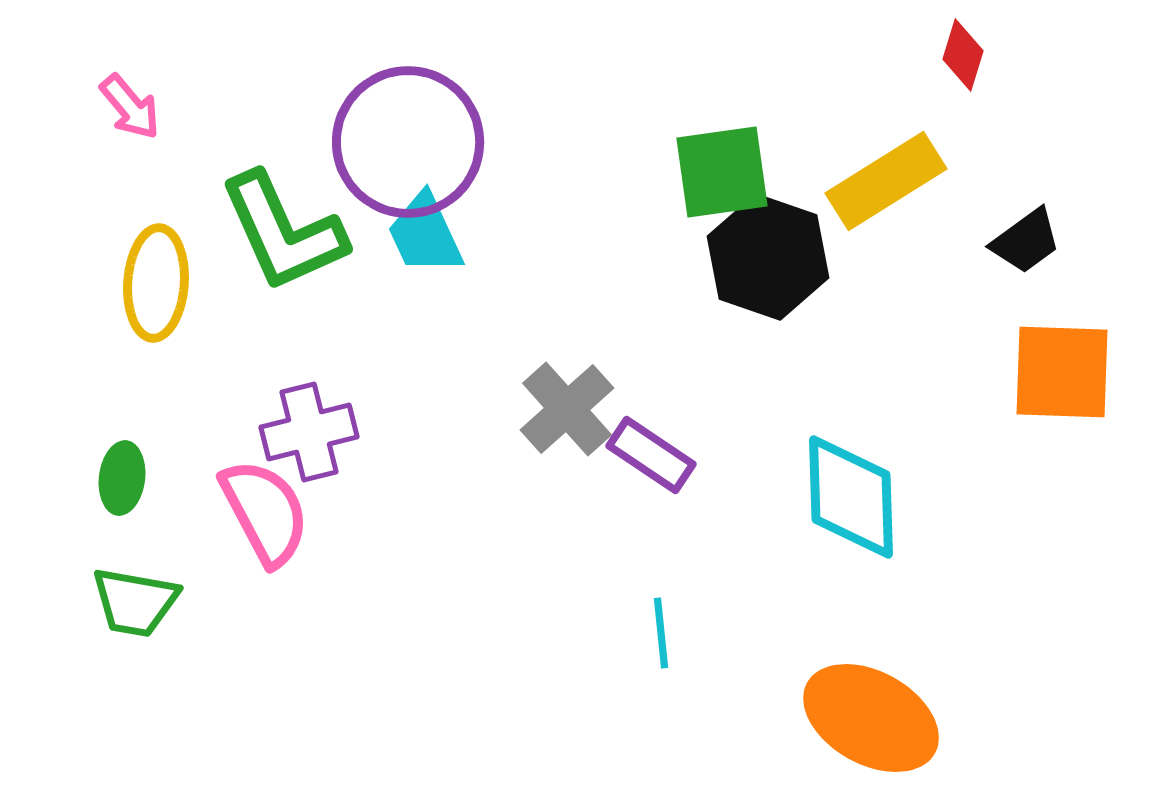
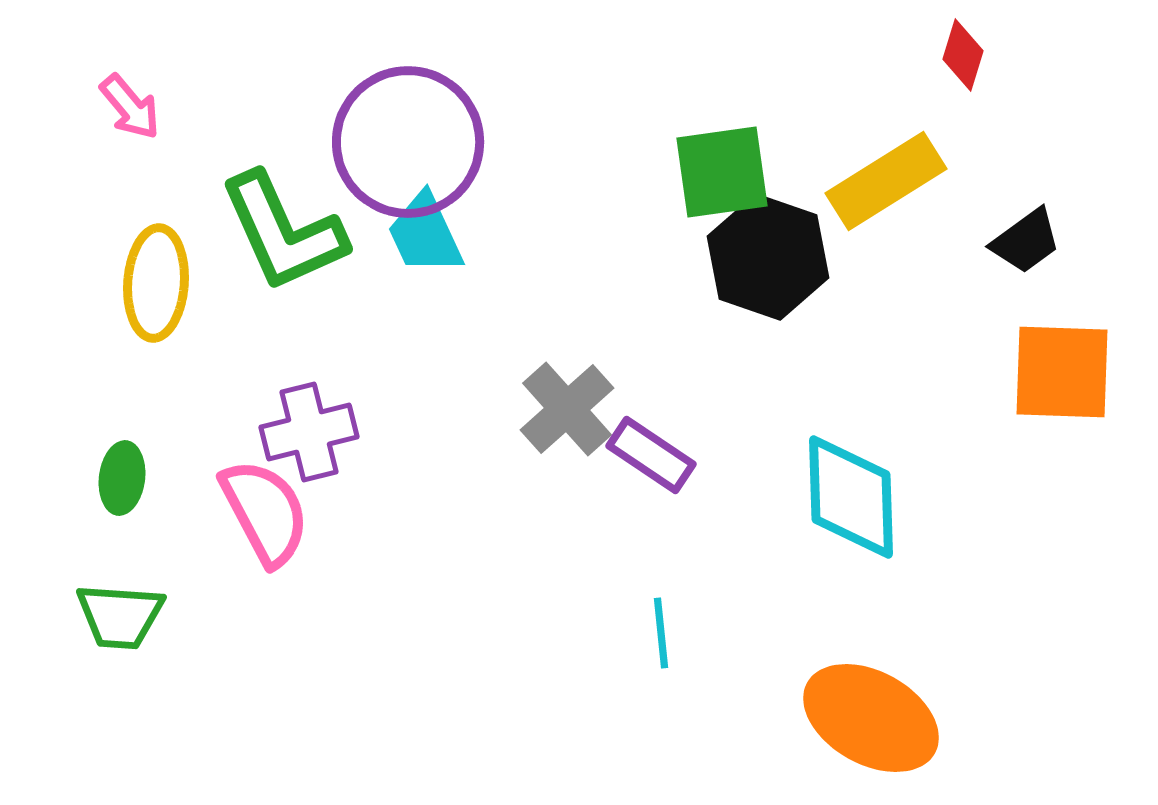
green trapezoid: moved 15 px left, 14 px down; rotated 6 degrees counterclockwise
